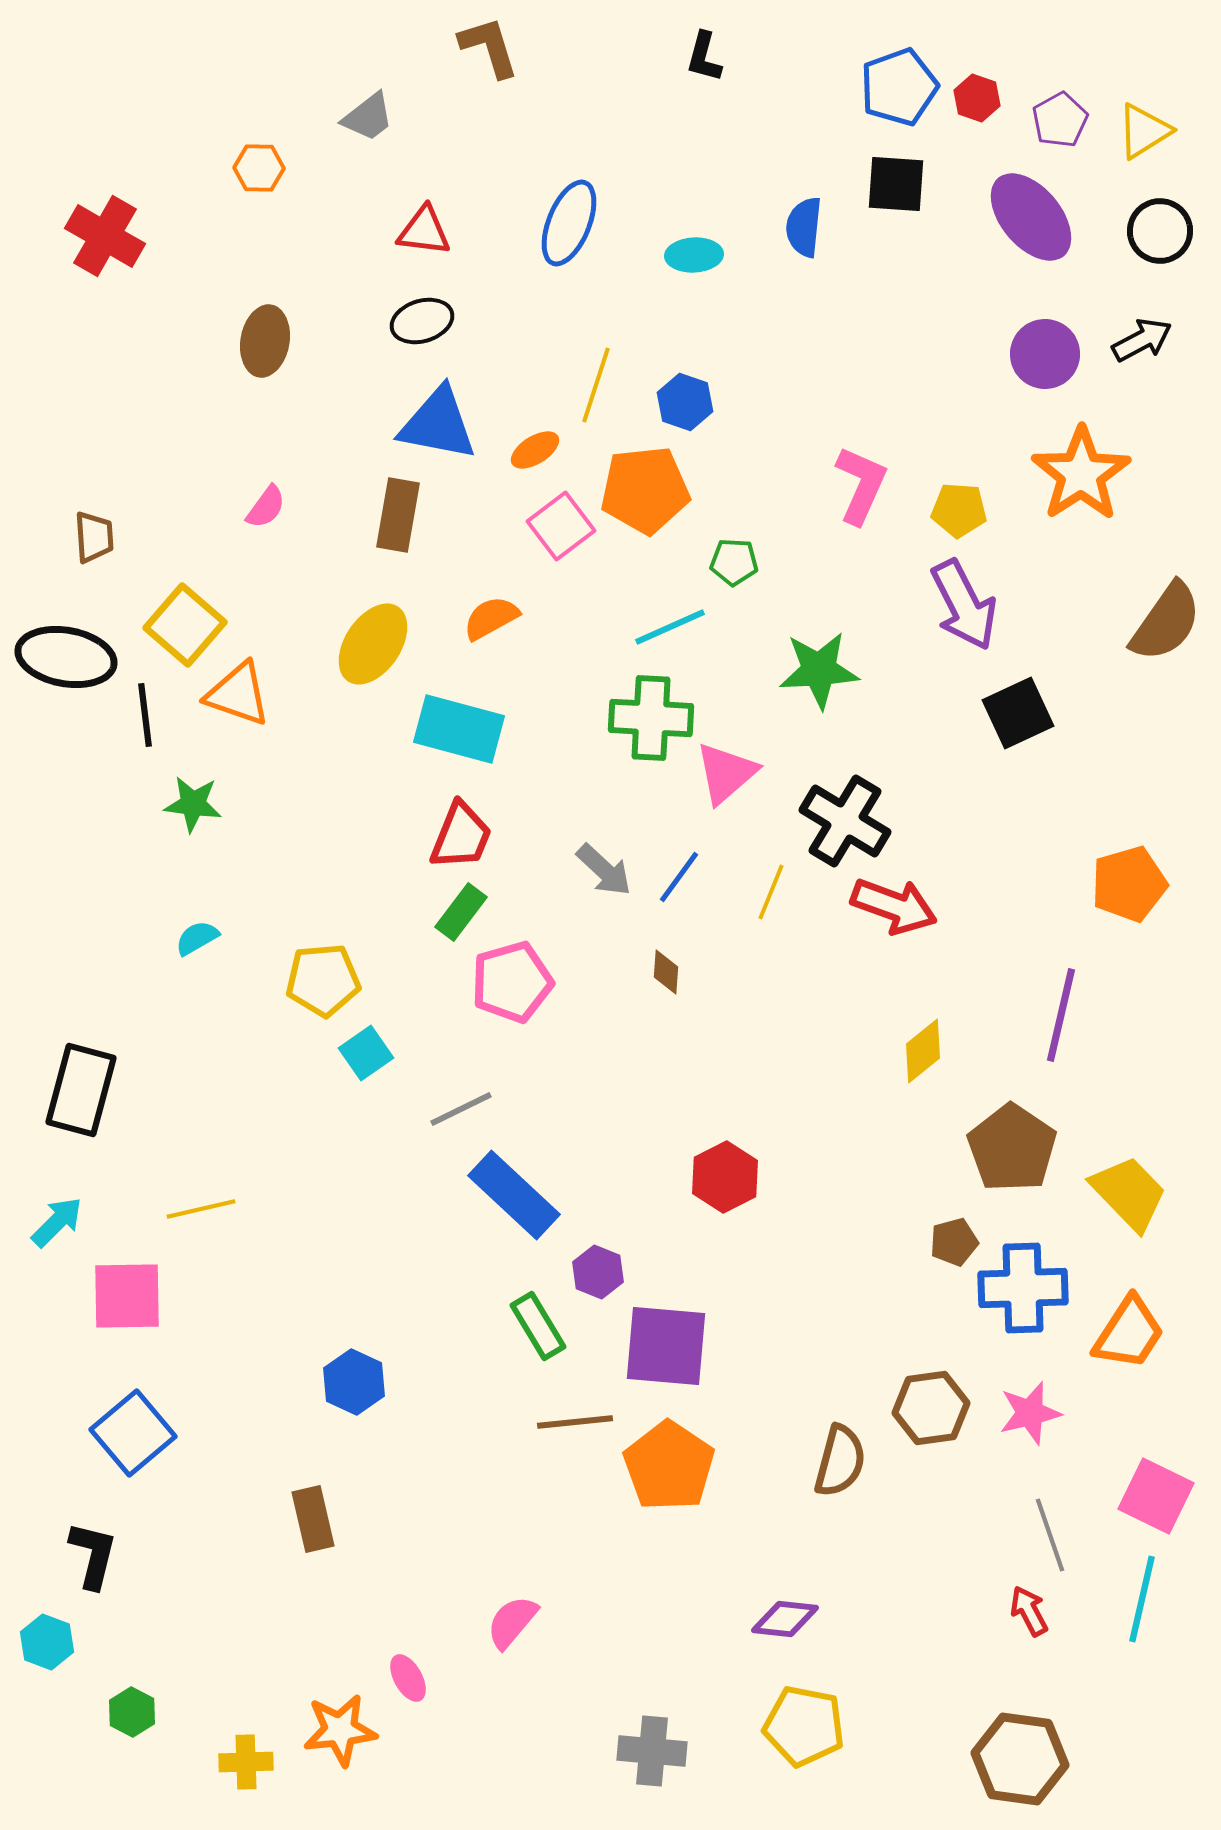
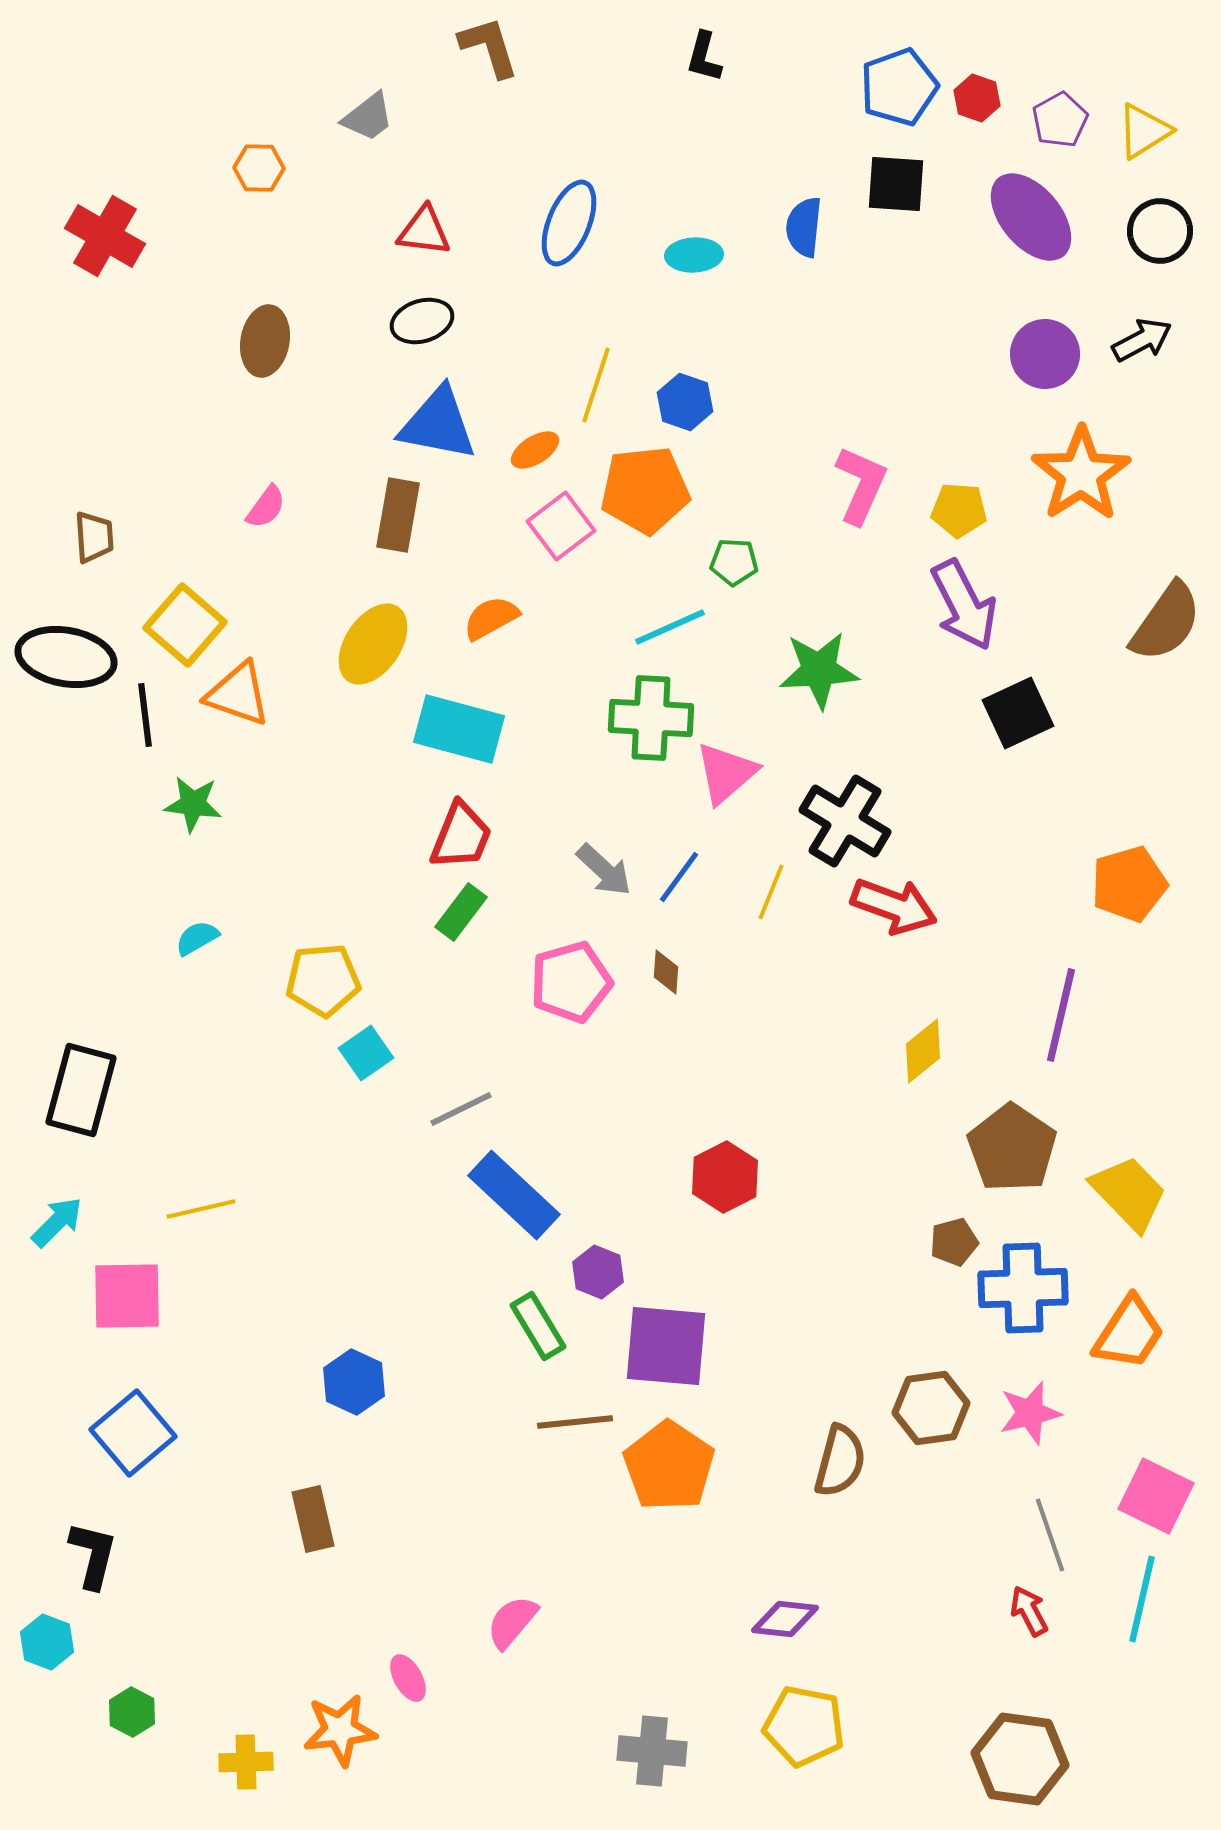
pink pentagon at (512, 982): moved 59 px right
